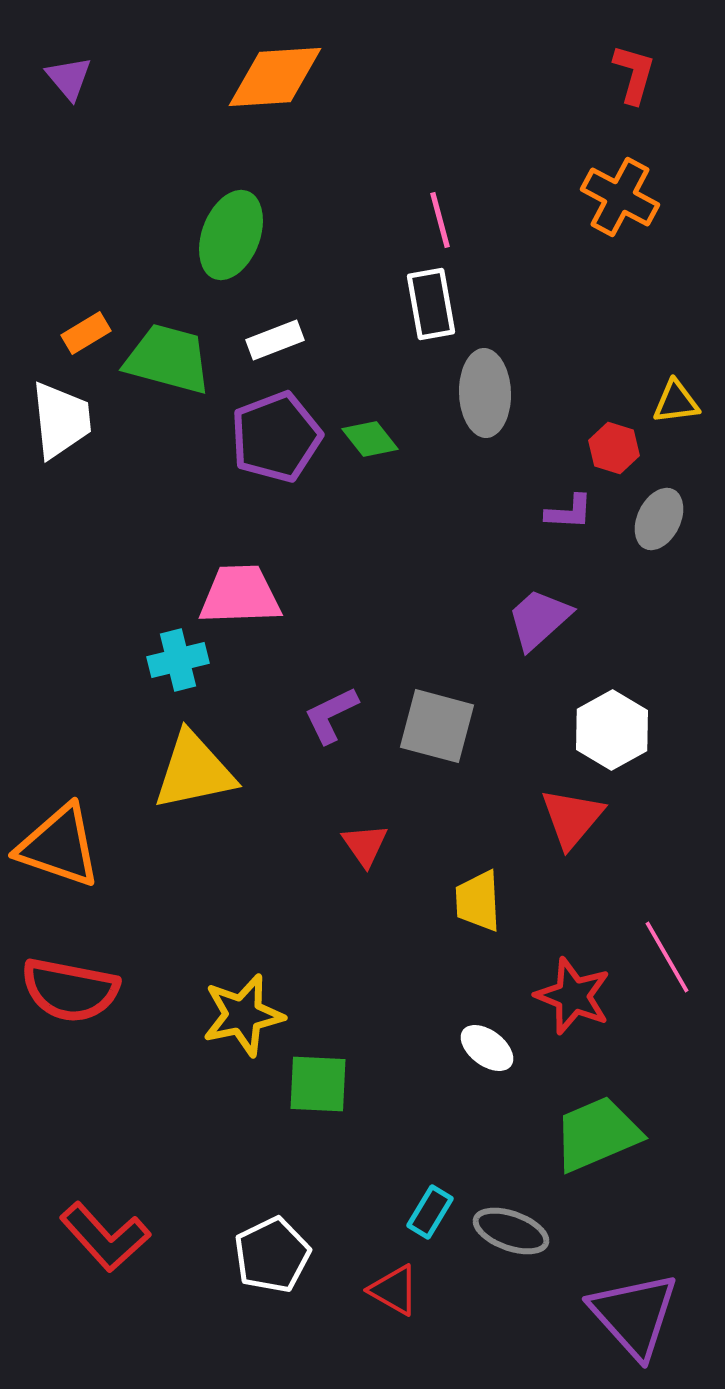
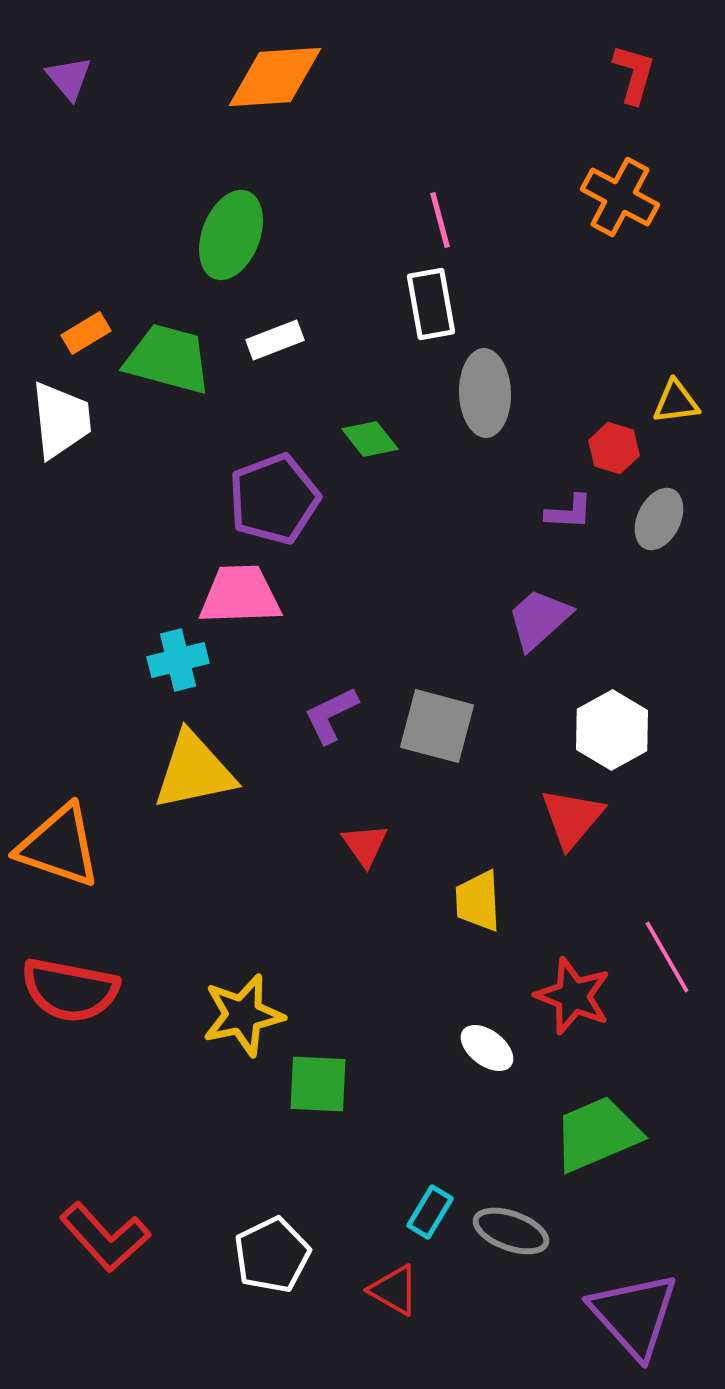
purple pentagon at (276, 437): moved 2 px left, 62 px down
